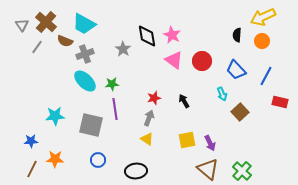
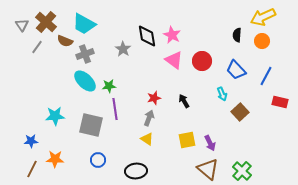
green star: moved 3 px left, 2 px down
